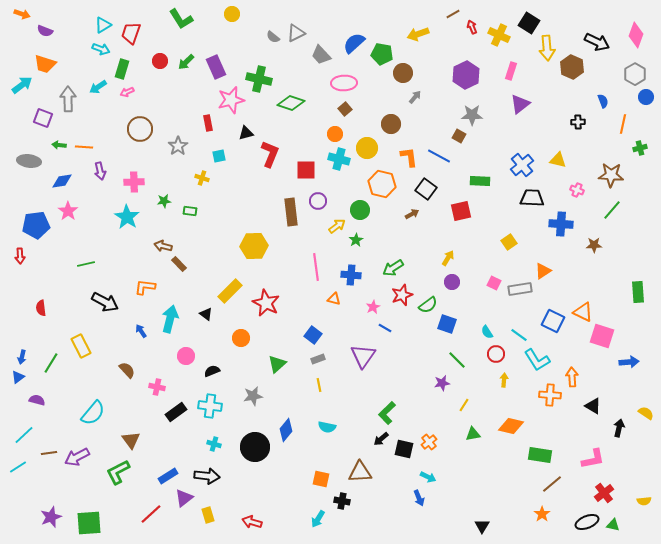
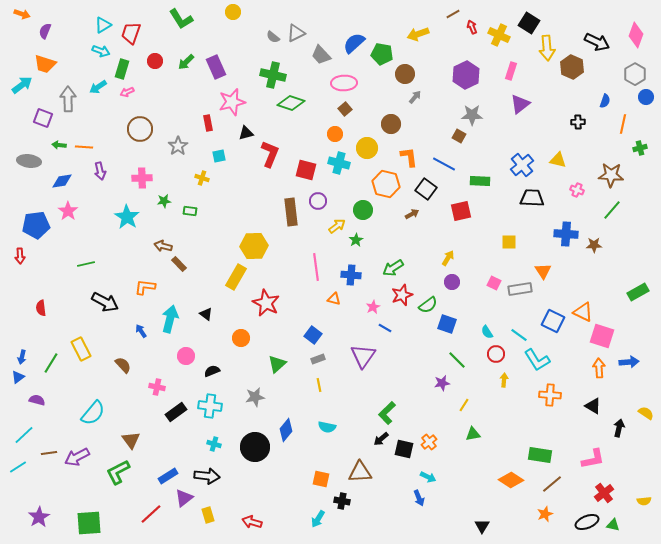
yellow circle at (232, 14): moved 1 px right, 2 px up
purple semicircle at (45, 31): rotated 91 degrees clockwise
cyan arrow at (101, 49): moved 2 px down
red circle at (160, 61): moved 5 px left
brown circle at (403, 73): moved 2 px right, 1 px down
green cross at (259, 79): moved 14 px right, 4 px up
pink star at (231, 100): moved 1 px right, 2 px down
blue semicircle at (603, 101): moved 2 px right; rotated 40 degrees clockwise
blue line at (439, 156): moved 5 px right, 8 px down
cyan cross at (339, 159): moved 4 px down
red square at (306, 170): rotated 15 degrees clockwise
pink cross at (134, 182): moved 8 px right, 4 px up
orange hexagon at (382, 184): moved 4 px right
green circle at (360, 210): moved 3 px right
blue cross at (561, 224): moved 5 px right, 10 px down
yellow square at (509, 242): rotated 35 degrees clockwise
orange triangle at (543, 271): rotated 30 degrees counterclockwise
yellow rectangle at (230, 291): moved 6 px right, 14 px up; rotated 15 degrees counterclockwise
green rectangle at (638, 292): rotated 65 degrees clockwise
yellow rectangle at (81, 346): moved 3 px down
brown semicircle at (127, 370): moved 4 px left, 5 px up
orange arrow at (572, 377): moved 27 px right, 9 px up
gray star at (253, 396): moved 2 px right, 1 px down
orange diamond at (511, 426): moved 54 px down; rotated 20 degrees clockwise
orange star at (542, 514): moved 3 px right; rotated 14 degrees clockwise
purple star at (51, 517): moved 12 px left; rotated 10 degrees counterclockwise
